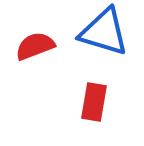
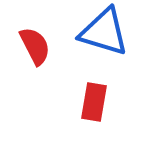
red semicircle: rotated 84 degrees clockwise
